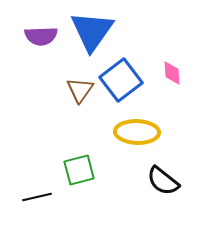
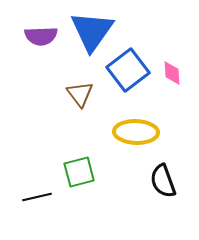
blue square: moved 7 px right, 10 px up
brown triangle: moved 4 px down; rotated 12 degrees counterclockwise
yellow ellipse: moved 1 px left
green square: moved 2 px down
black semicircle: rotated 32 degrees clockwise
